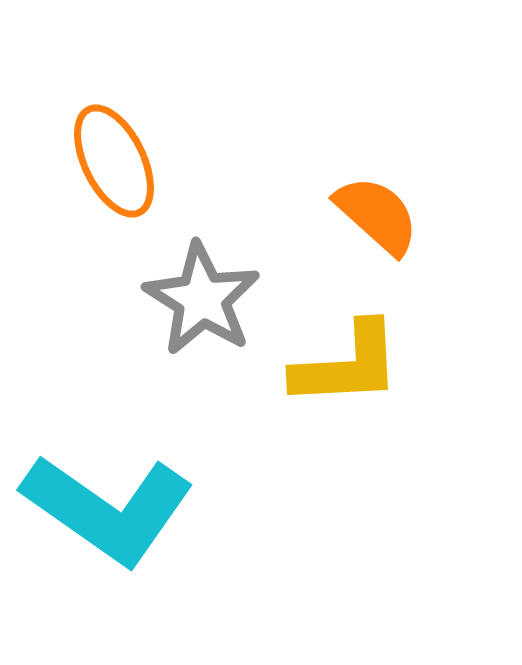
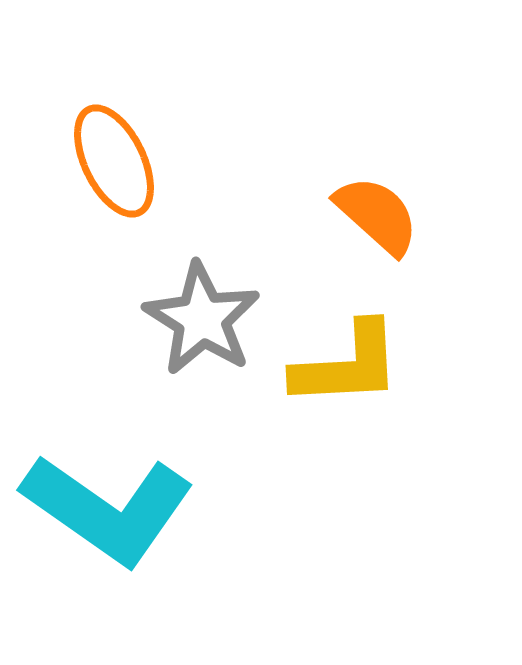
gray star: moved 20 px down
